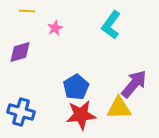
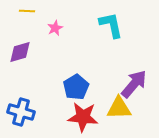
cyan L-shape: rotated 132 degrees clockwise
red star: moved 2 px right, 2 px down; rotated 12 degrees clockwise
